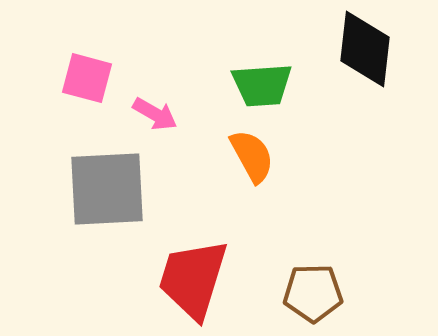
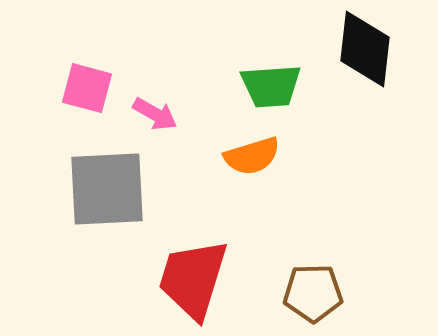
pink square: moved 10 px down
green trapezoid: moved 9 px right, 1 px down
orange semicircle: rotated 102 degrees clockwise
